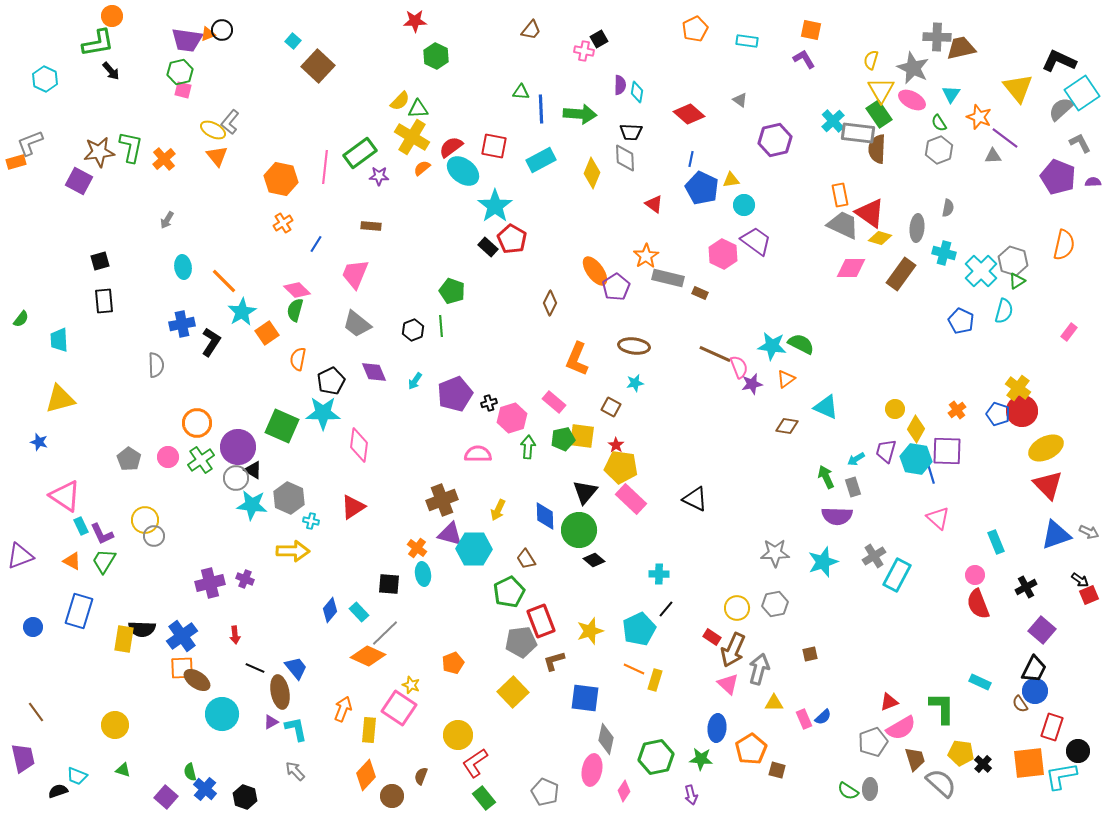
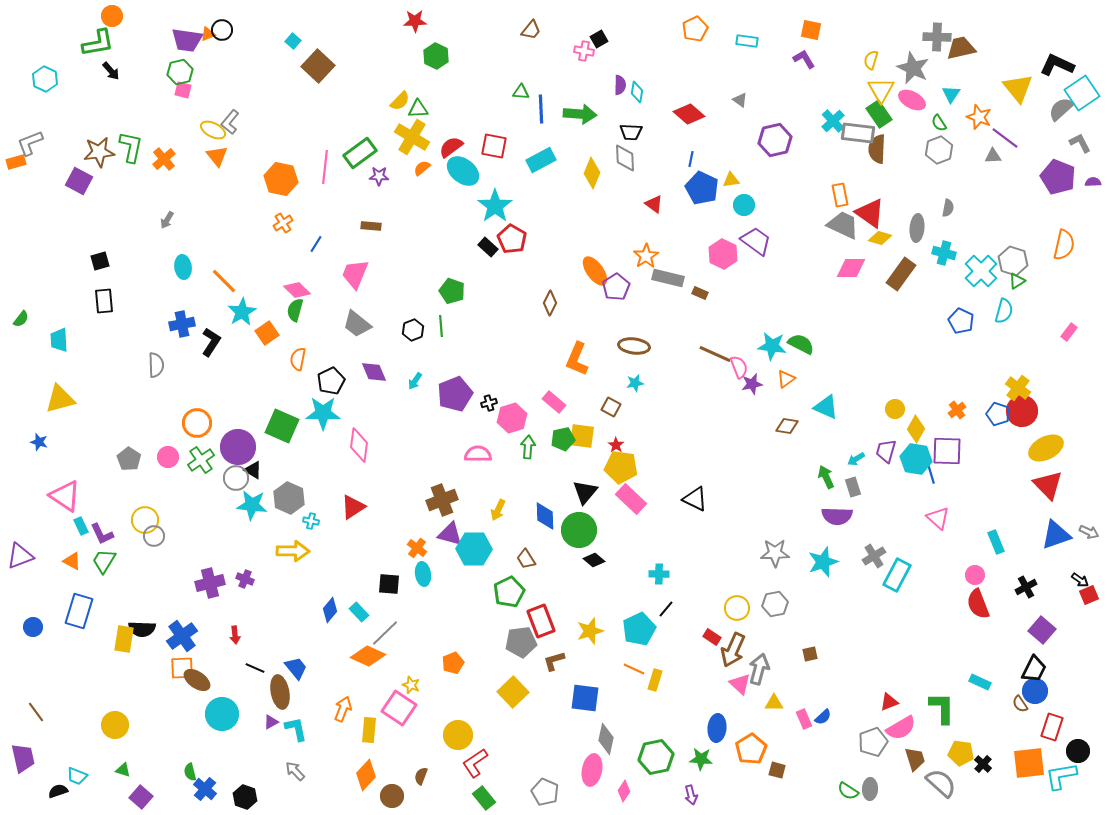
black L-shape at (1059, 61): moved 2 px left, 4 px down
pink triangle at (728, 684): moved 12 px right
purple square at (166, 797): moved 25 px left
